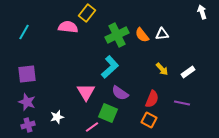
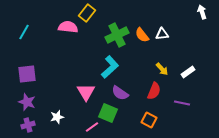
red semicircle: moved 2 px right, 8 px up
